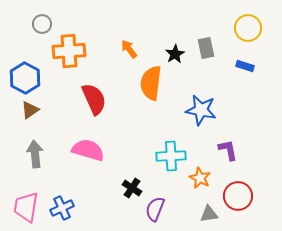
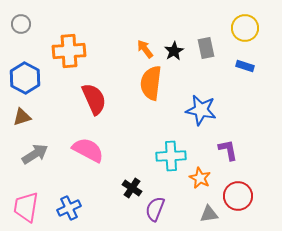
gray circle: moved 21 px left
yellow circle: moved 3 px left
orange arrow: moved 16 px right
black star: moved 1 px left, 3 px up
brown triangle: moved 8 px left, 7 px down; rotated 18 degrees clockwise
pink semicircle: rotated 12 degrees clockwise
gray arrow: rotated 64 degrees clockwise
blue cross: moved 7 px right
